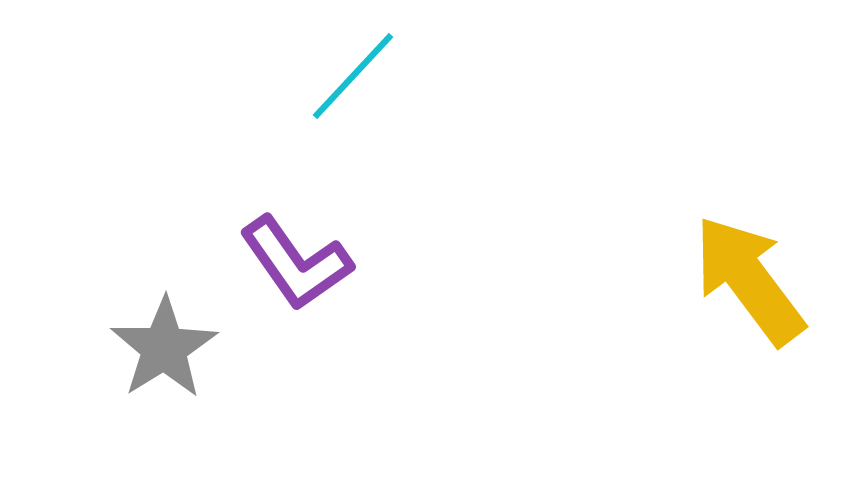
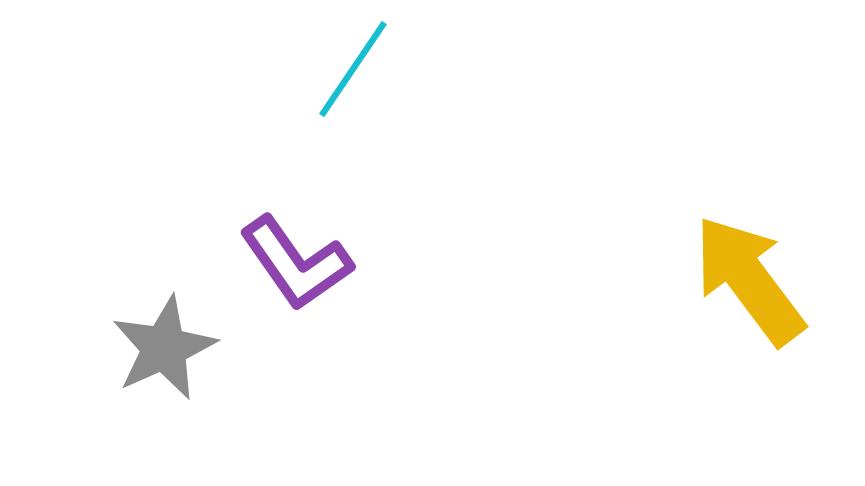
cyan line: moved 7 px up; rotated 9 degrees counterclockwise
gray star: rotated 8 degrees clockwise
